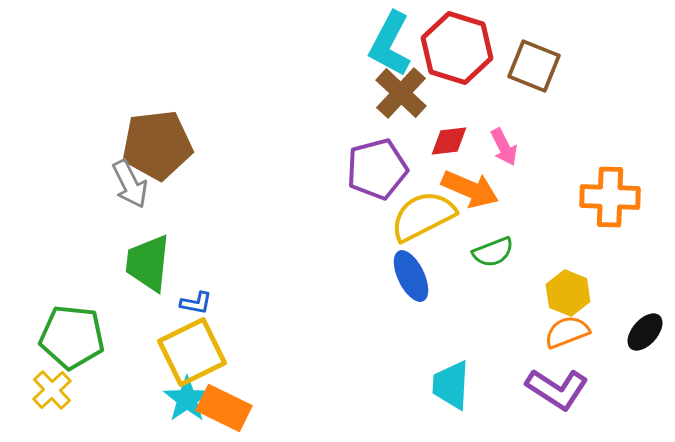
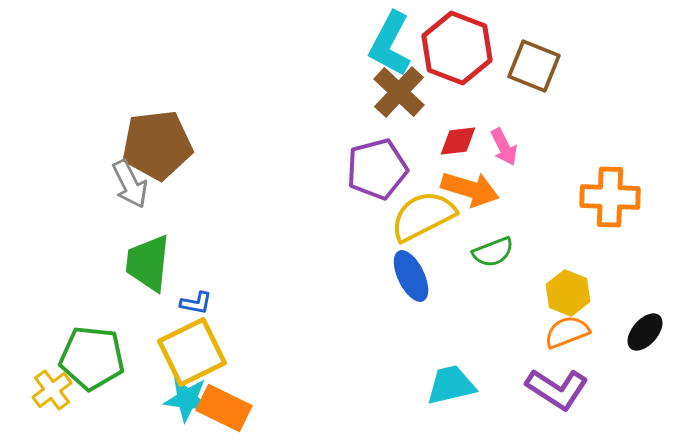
red hexagon: rotated 4 degrees clockwise
brown cross: moved 2 px left, 1 px up
red diamond: moved 9 px right
orange arrow: rotated 6 degrees counterclockwise
green pentagon: moved 20 px right, 21 px down
cyan trapezoid: rotated 74 degrees clockwise
yellow cross: rotated 6 degrees clockwise
cyan star: rotated 30 degrees counterclockwise
